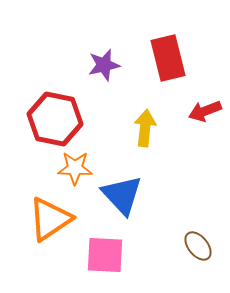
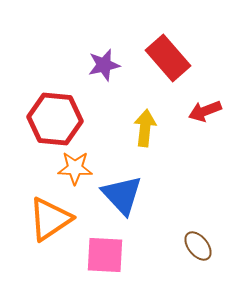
red rectangle: rotated 27 degrees counterclockwise
red hexagon: rotated 6 degrees counterclockwise
